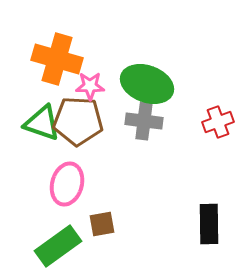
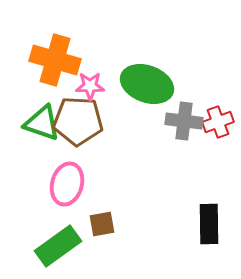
orange cross: moved 2 px left, 1 px down
gray cross: moved 40 px right
